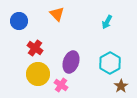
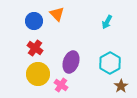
blue circle: moved 15 px right
